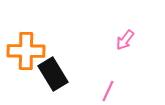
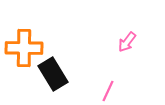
pink arrow: moved 2 px right, 2 px down
orange cross: moved 2 px left, 3 px up
